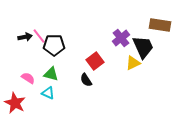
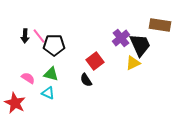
black arrow: moved 1 px up; rotated 104 degrees clockwise
black trapezoid: moved 3 px left, 2 px up
